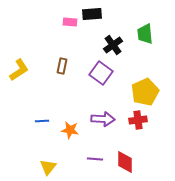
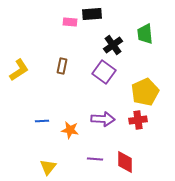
purple square: moved 3 px right, 1 px up
